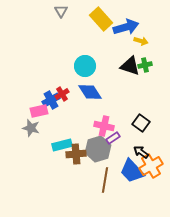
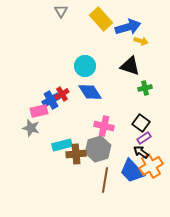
blue arrow: moved 2 px right
green cross: moved 23 px down
purple rectangle: moved 31 px right
